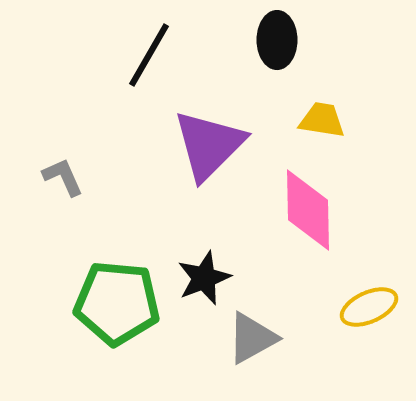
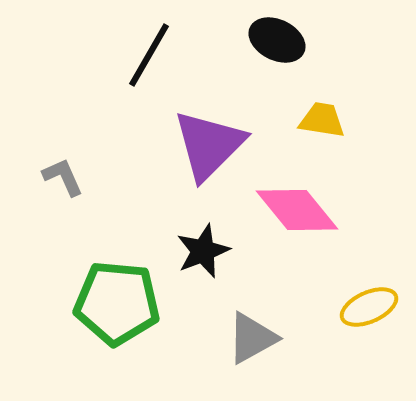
black ellipse: rotated 64 degrees counterclockwise
pink diamond: moved 11 px left; rotated 38 degrees counterclockwise
black star: moved 1 px left, 27 px up
